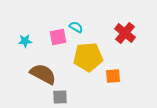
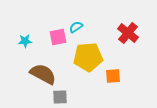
cyan semicircle: rotated 64 degrees counterclockwise
red cross: moved 3 px right
